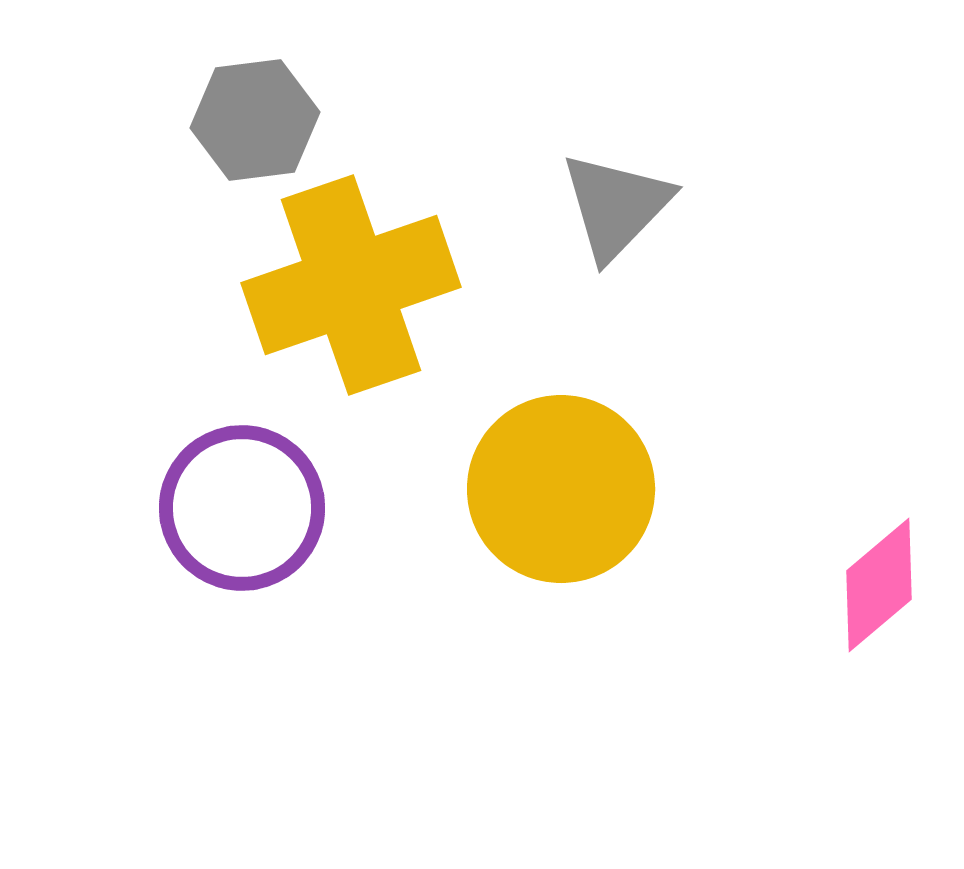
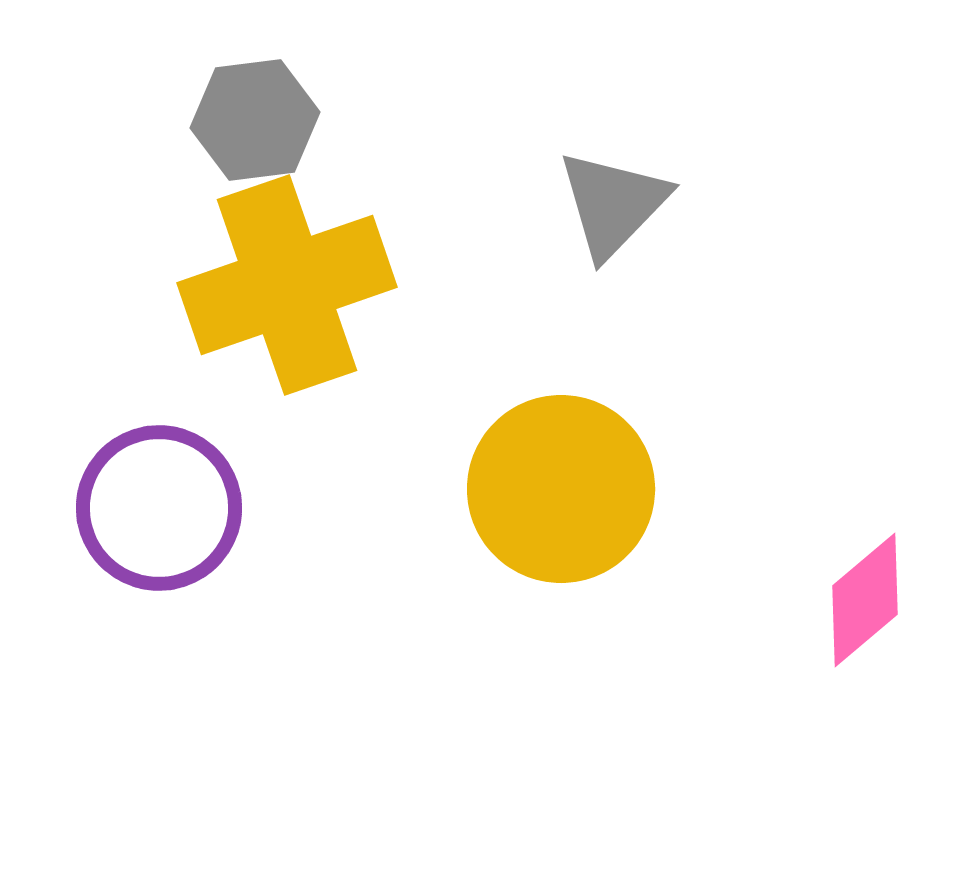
gray triangle: moved 3 px left, 2 px up
yellow cross: moved 64 px left
purple circle: moved 83 px left
pink diamond: moved 14 px left, 15 px down
